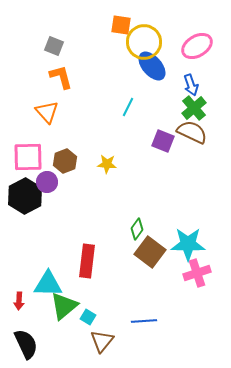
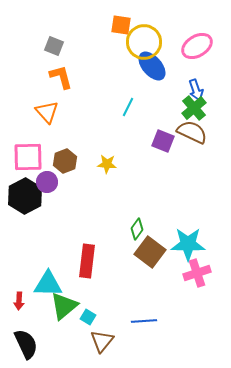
blue arrow: moved 5 px right, 5 px down
